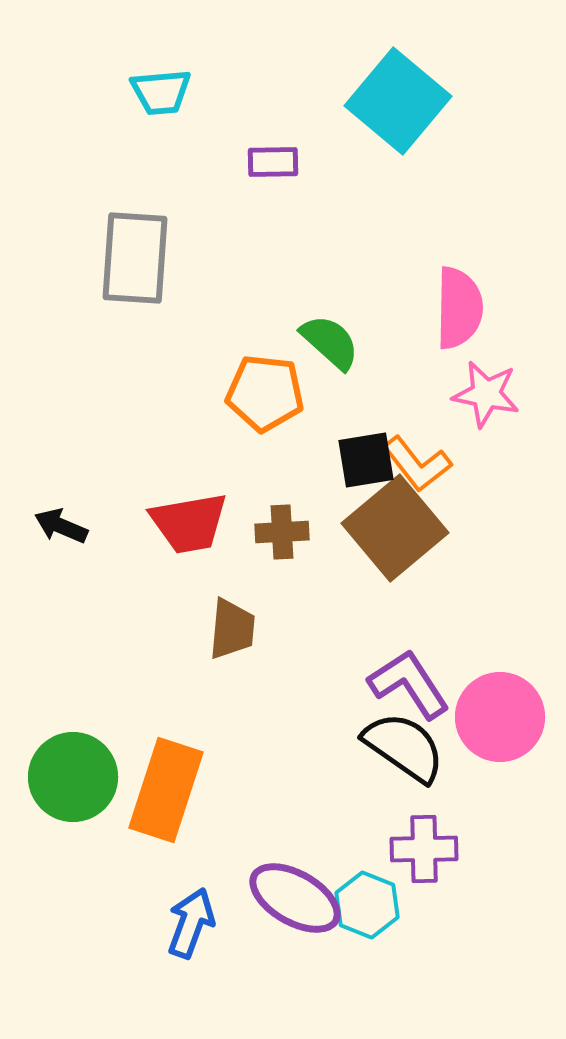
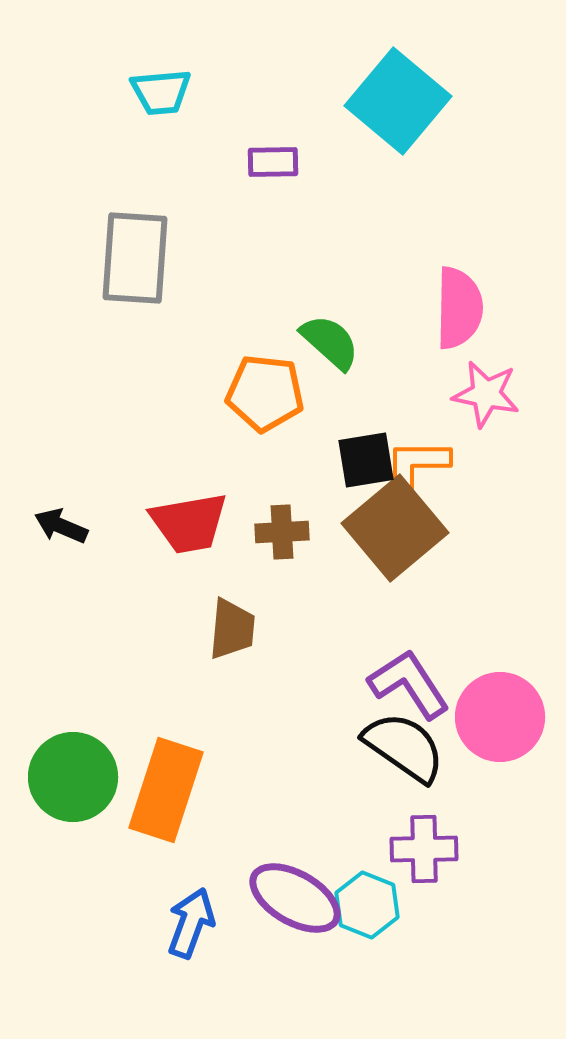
orange L-shape: rotated 128 degrees clockwise
